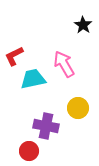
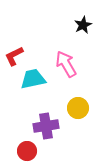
black star: rotated 12 degrees clockwise
pink arrow: moved 2 px right
purple cross: rotated 20 degrees counterclockwise
red circle: moved 2 px left
